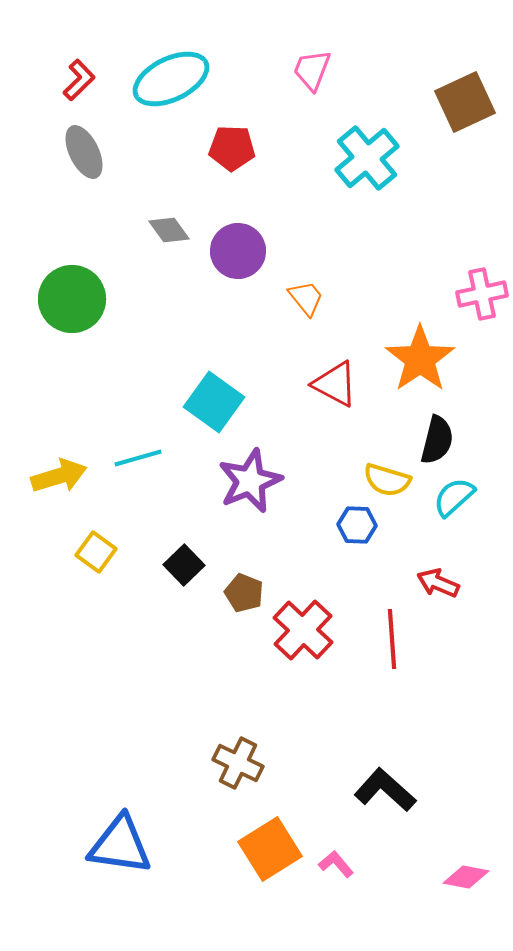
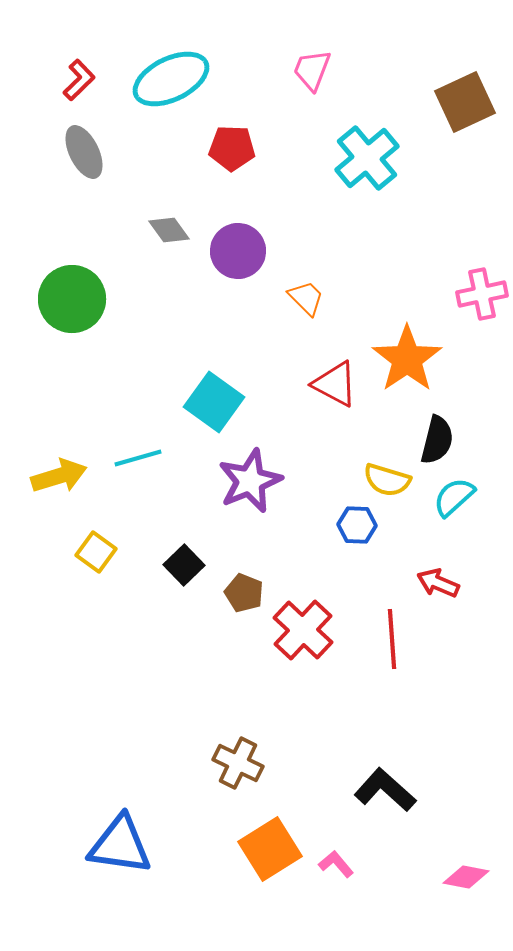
orange trapezoid: rotated 6 degrees counterclockwise
orange star: moved 13 px left
